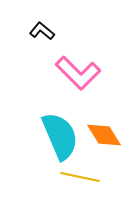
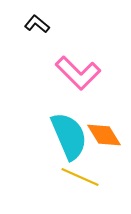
black L-shape: moved 5 px left, 7 px up
cyan semicircle: moved 9 px right
yellow line: rotated 12 degrees clockwise
